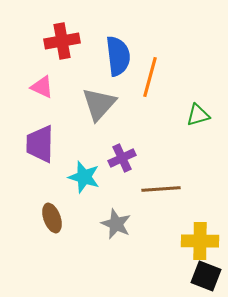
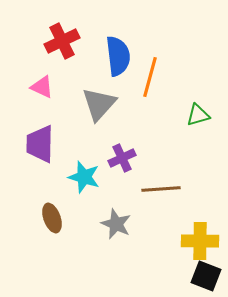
red cross: rotated 16 degrees counterclockwise
